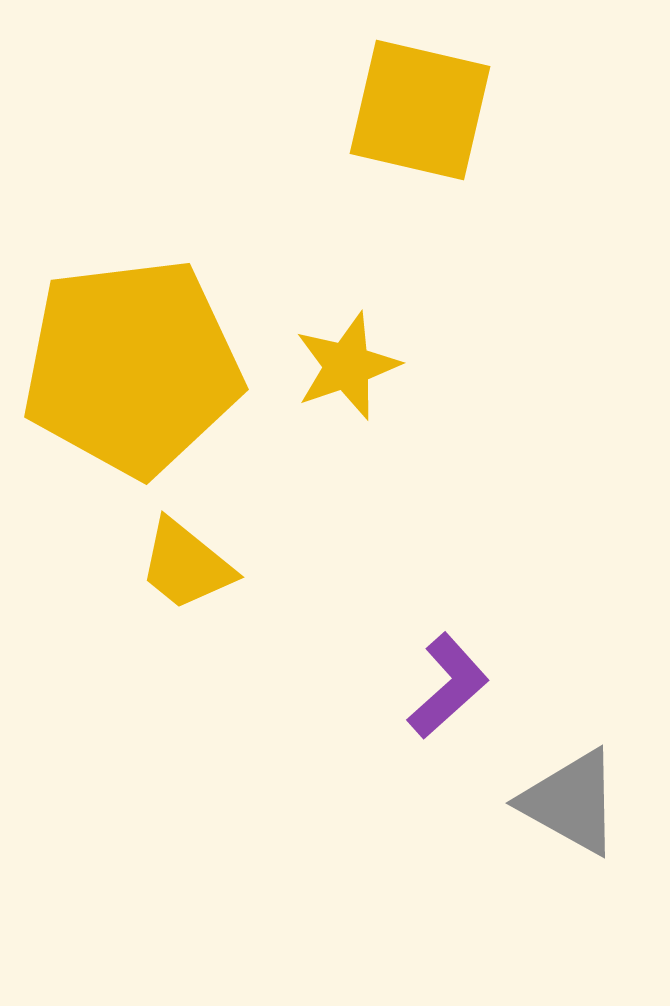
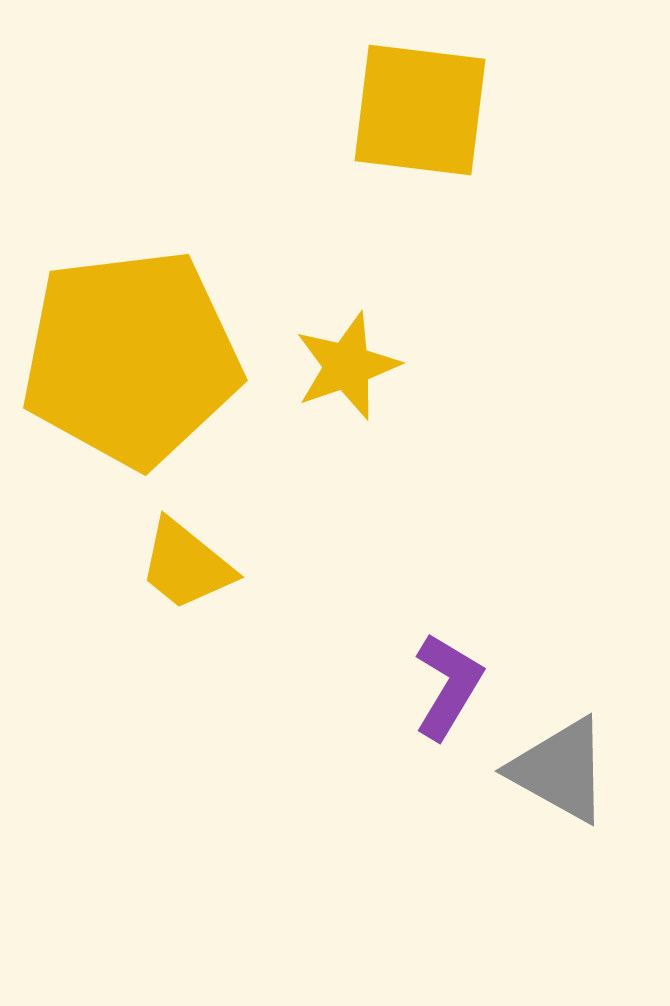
yellow square: rotated 6 degrees counterclockwise
yellow pentagon: moved 1 px left, 9 px up
purple L-shape: rotated 17 degrees counterclockwise
gray triangle: moved 11 px left, 32 px up
